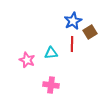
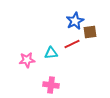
blue star: moved 2 px right
brown square: rotated 24 degrees clockwise
red line: rotated 63 degrees clockwise
pink star: rotated 28 degrees counterclockwise
